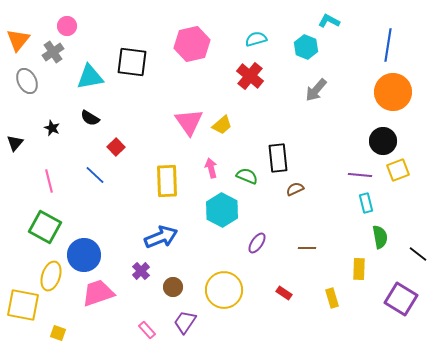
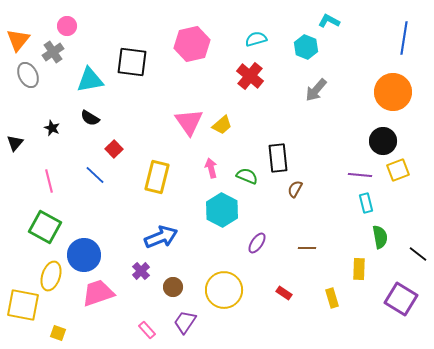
blue line at (388, 45): moved 16 px right, 7 px up
cyan triangle at (90, 77): moved 3 px down
gray ellipse at (27, 81): moved 1 px right, 6 px up
red square at (116, 147): moved 2 px left, 2 px down
yellow rectangle at (167, 181): moved 10 px left, 4 px up; rotated 16 degrees clockwise
brown semicircle at (295, 189): rotated 36 degrees counterclockwise
